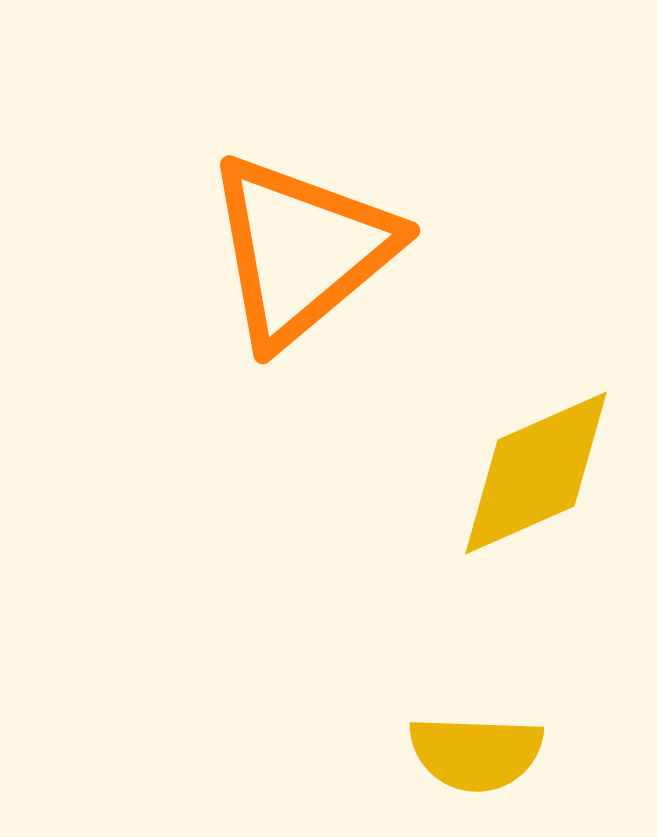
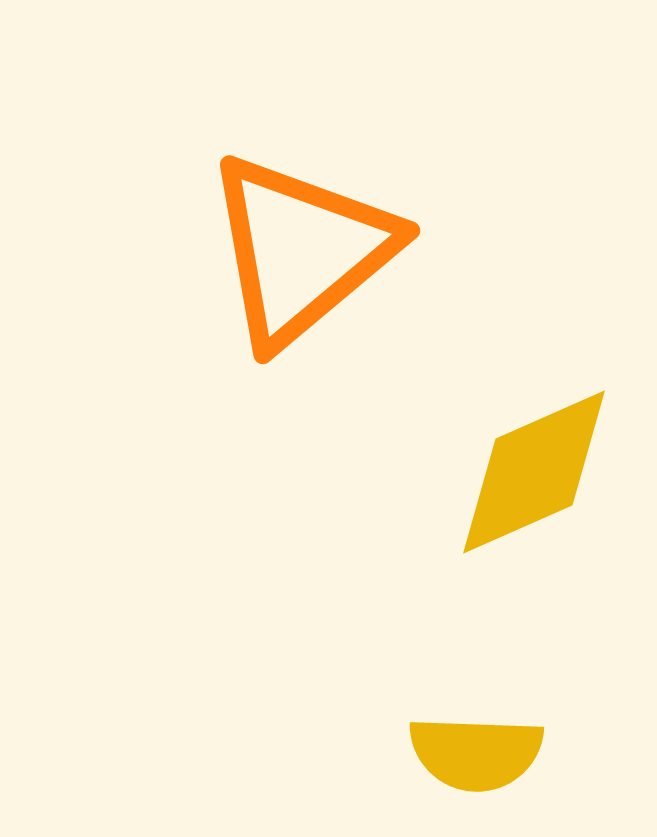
yellow diamond: moved 2 px left, 1 px up
